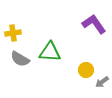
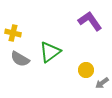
purple L-shape: moved 4 px left, 3 px up
yellow cross: rotated 21 degrees clockwise
green triangle: rotated 40 degrees counterclockwise
gray arrow: moved 1 px down
